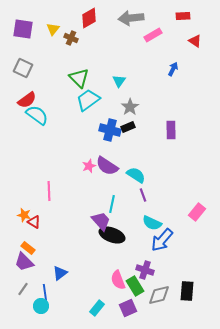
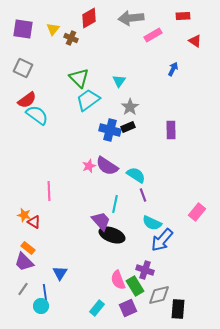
cyan line at (112, 204): moved 3 px right
blue triangle at (60, 273): rotated 21 degrees counterclockwise
black rectangle at (187, 291): moved 9 px left, 18 px down
